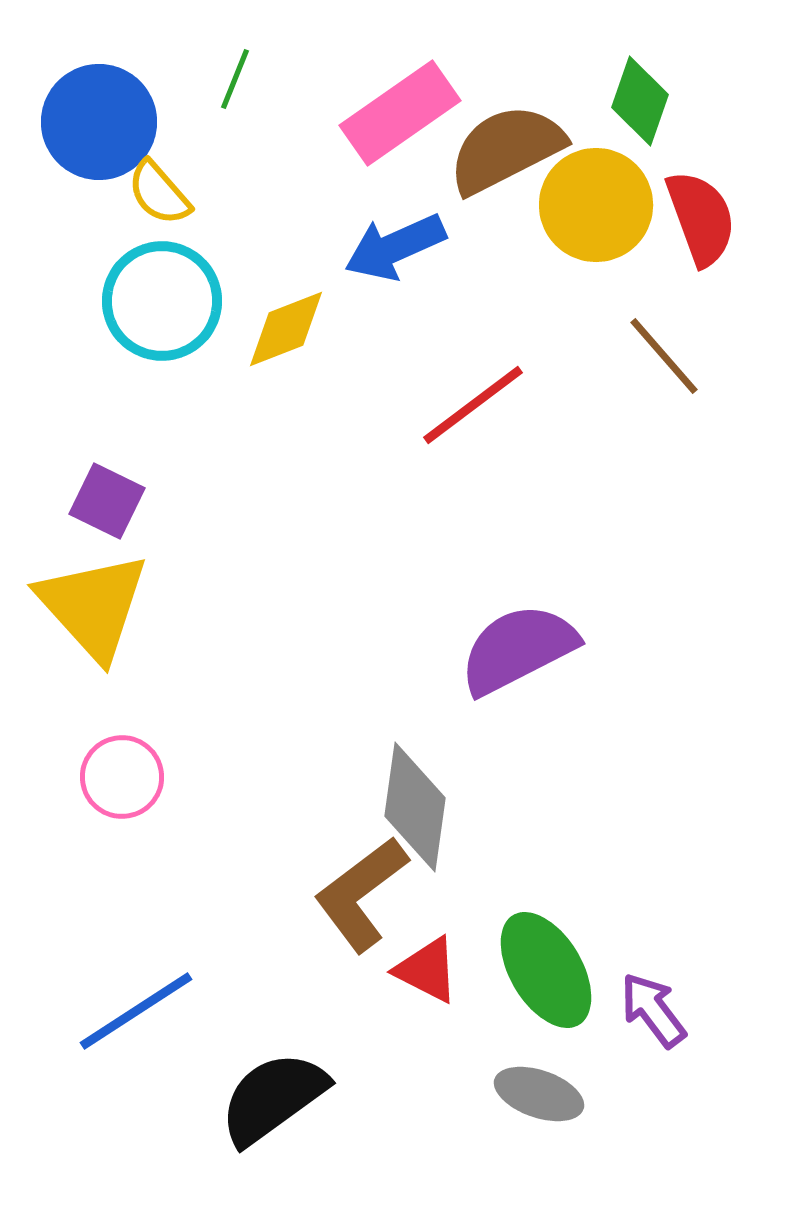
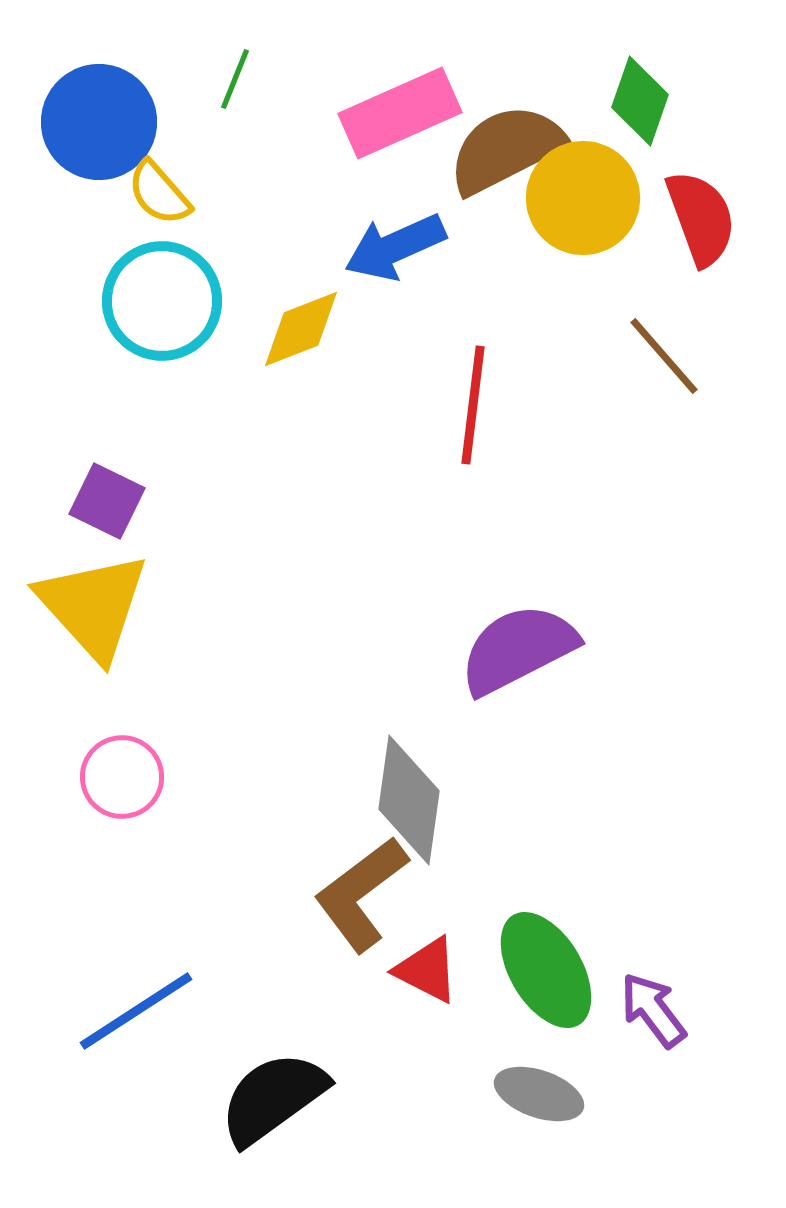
pink rectangle: rotated 11 degrees clockwise
yellow circle: moved 13 px left, 7 px up
yellow diamond: moved 15 px right
red line: rotated 46 degrees counterclockwise
gray diamond: moved 6 px left, 7 px up
